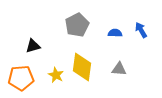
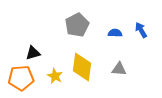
black triangle: moved 7 px down
yellow star: moved 1 px left, 1 px down
